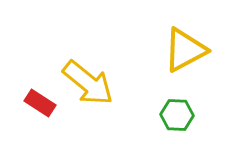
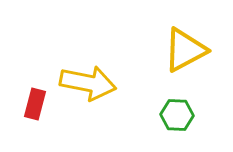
yellow arrow: rotated 28 degrees counterclockwise
red rectangle: moved 5 px left, 1 px down; rotated 72 degrees clockwise
